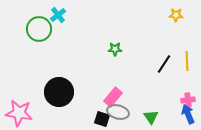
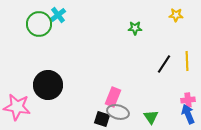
green circle: moved 5 px up
green star: moved 20 px right, 21 px up
black circle: moved 11 px left, 7 px up
pink rectangle: rotated 18 degrees counterclockwise
pink star: moved 2 px left, 6 px up
